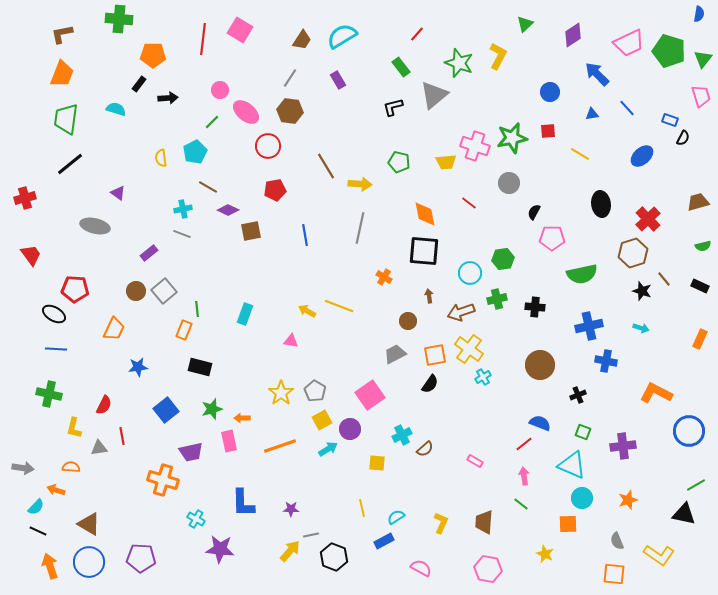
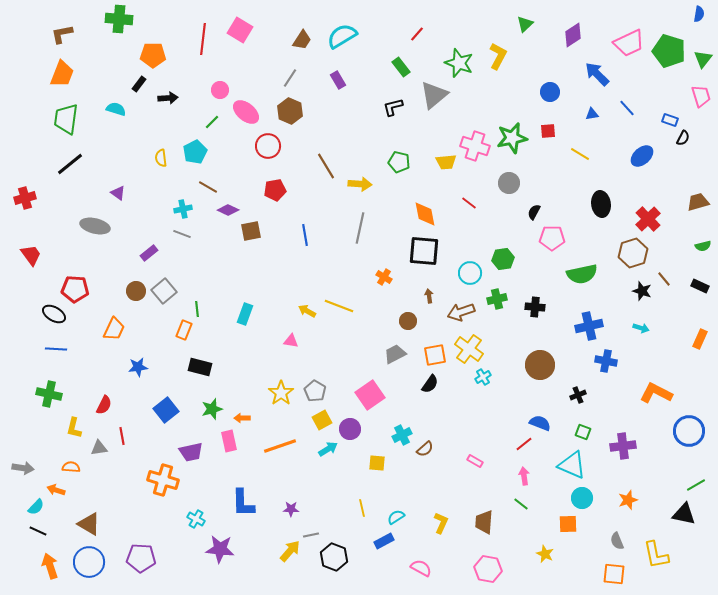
brown hexagon at (290, 111): rotated 15 degrees clockwise
yellow L-shape at (659, 555): moved 3 px left; rotated 44 degrees clockwise
